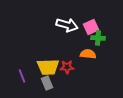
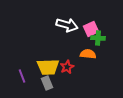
pink square: moved 2 px down
red star: rotated 24 degrees counterclockwise
